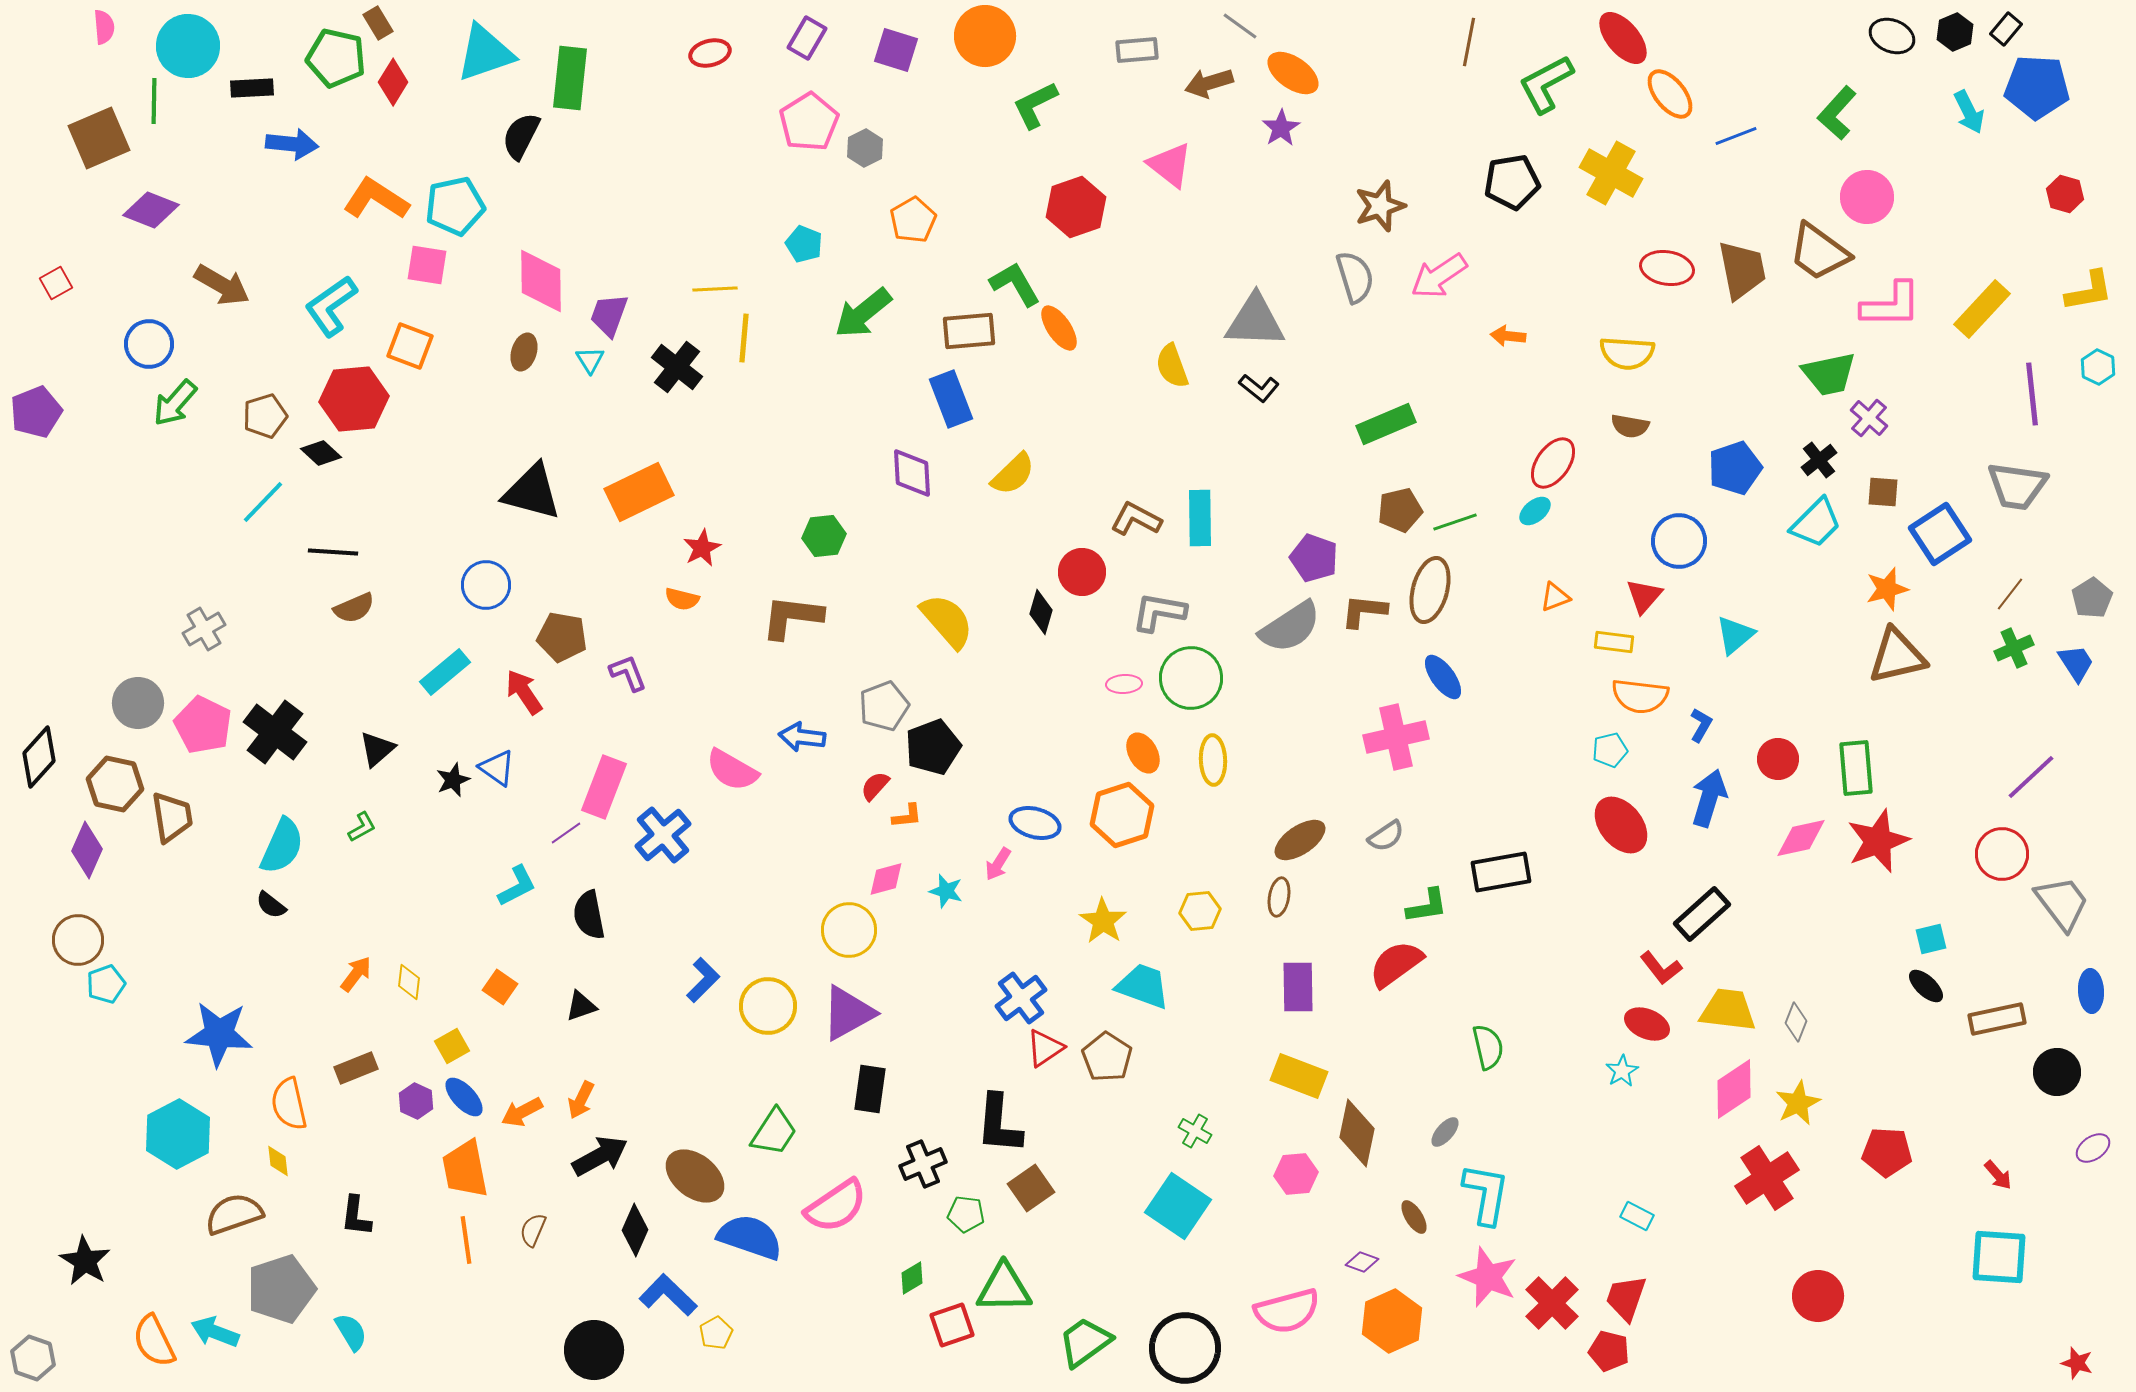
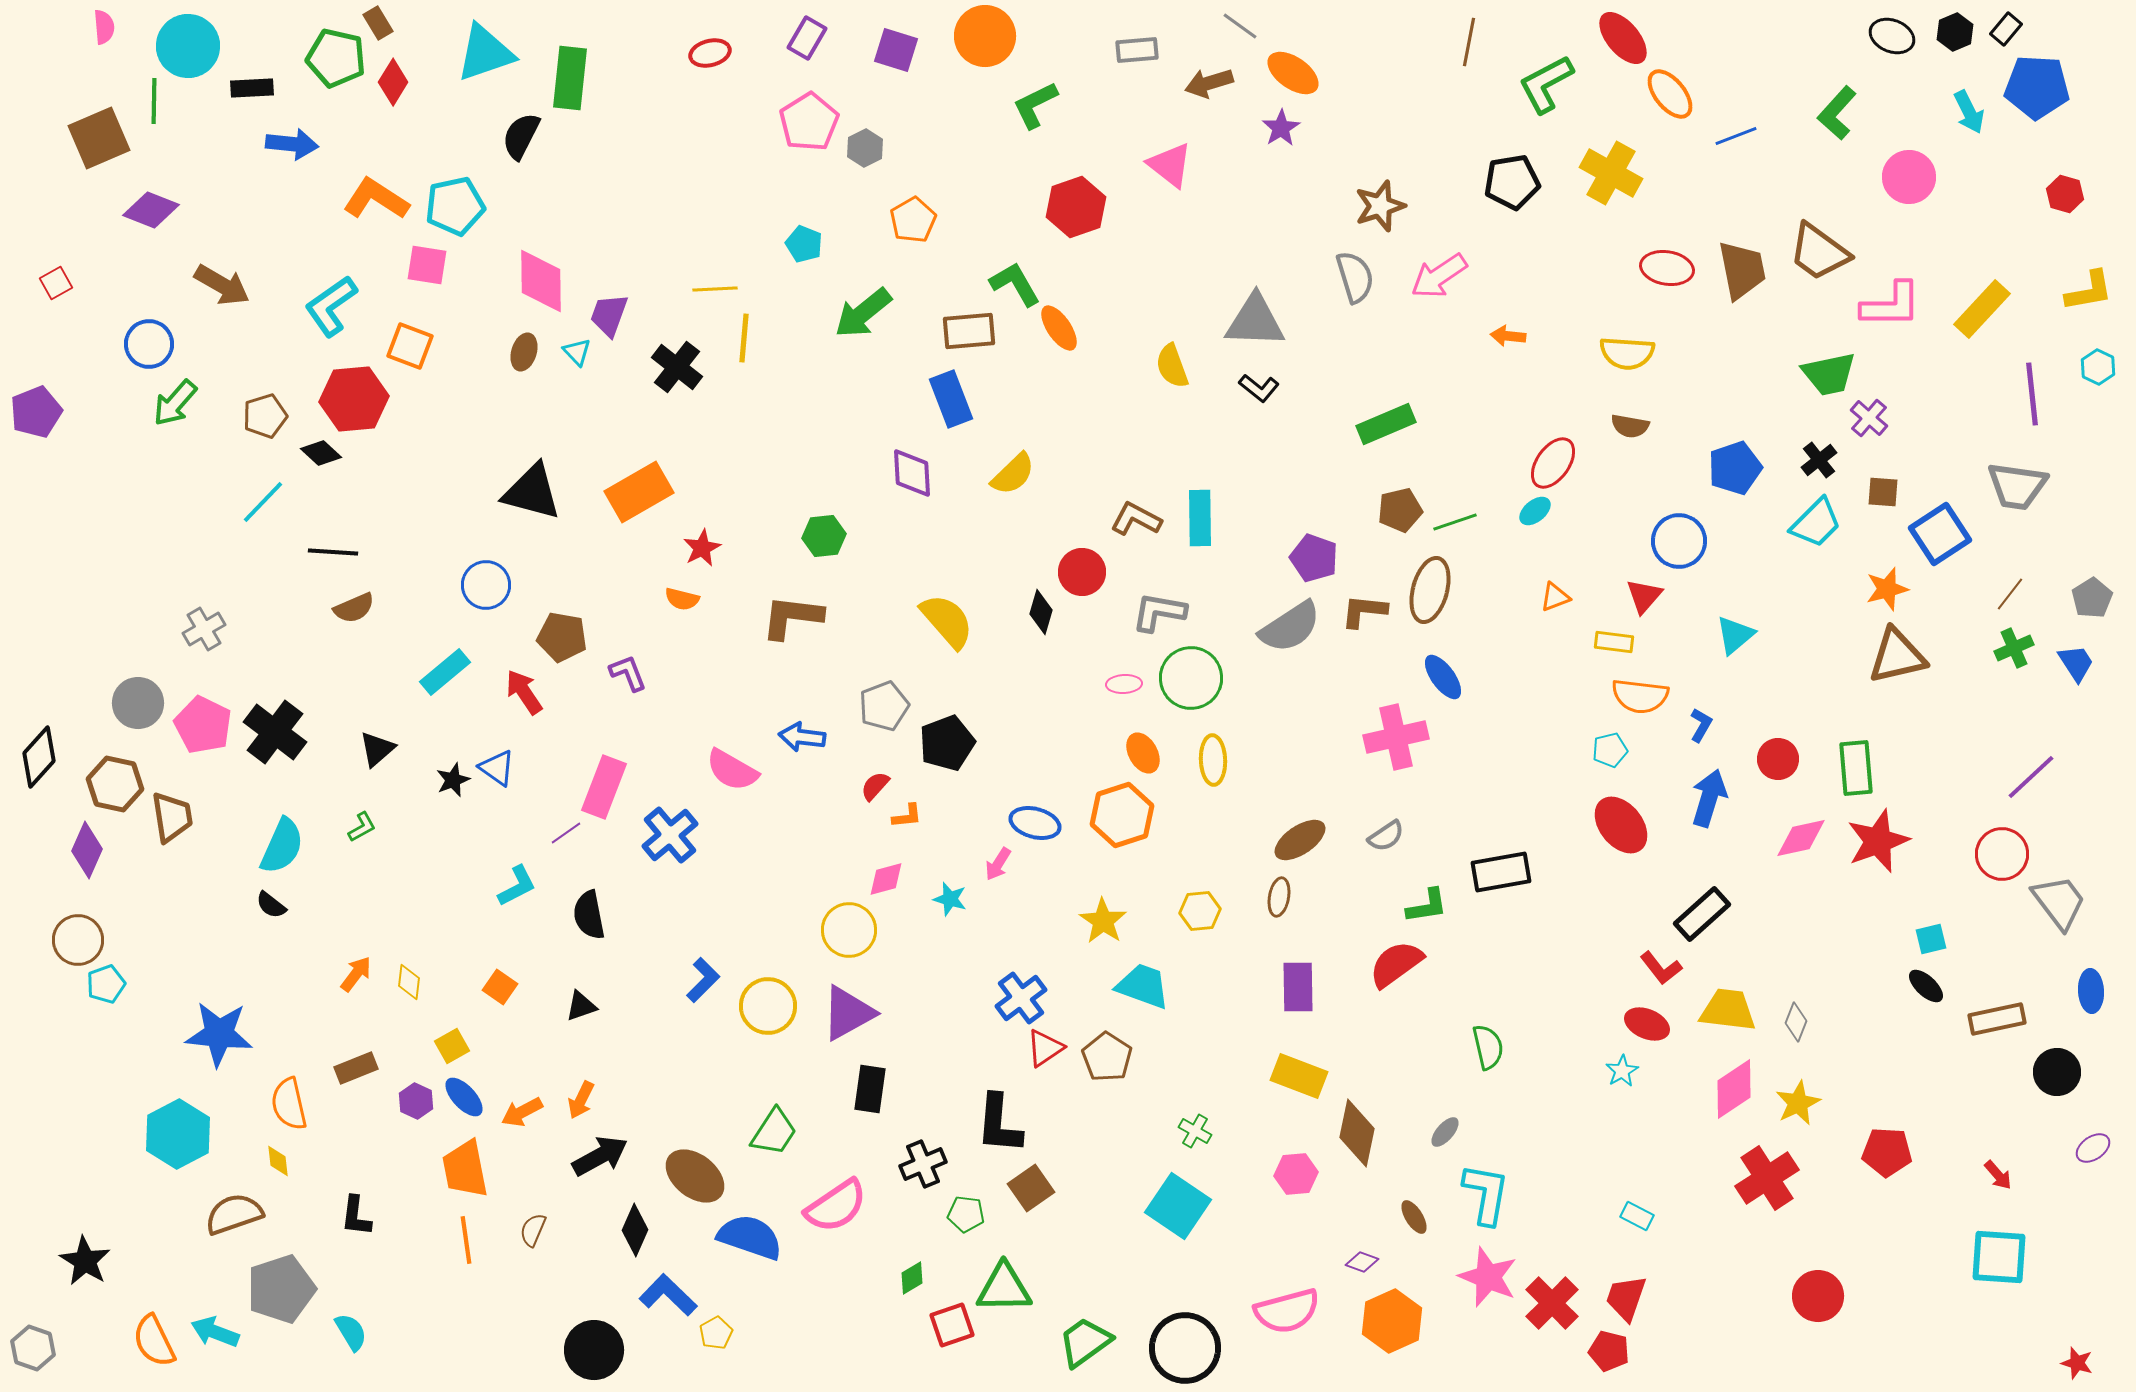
pink circle at (1867, 197): moved 42 px right, 20 px up
cyan triangle at (590, 360): moved 13 px left, 8 px up; rotated 12 degrees counterclockwise
orange rectangle at (639, 492): rotated 4 degrees counterclockwise
black pentagon at (933, 747): moved 14 px right, 4 px up
blue cross at (663, 835): moved 7 px right
cyan star at (946, 891): moved 4 px right, 8 px down
gray trapezoid at (2062, 903): moved 3 px left, 1 px up
gray hexagon at (33, 1358): moved 10 px up
